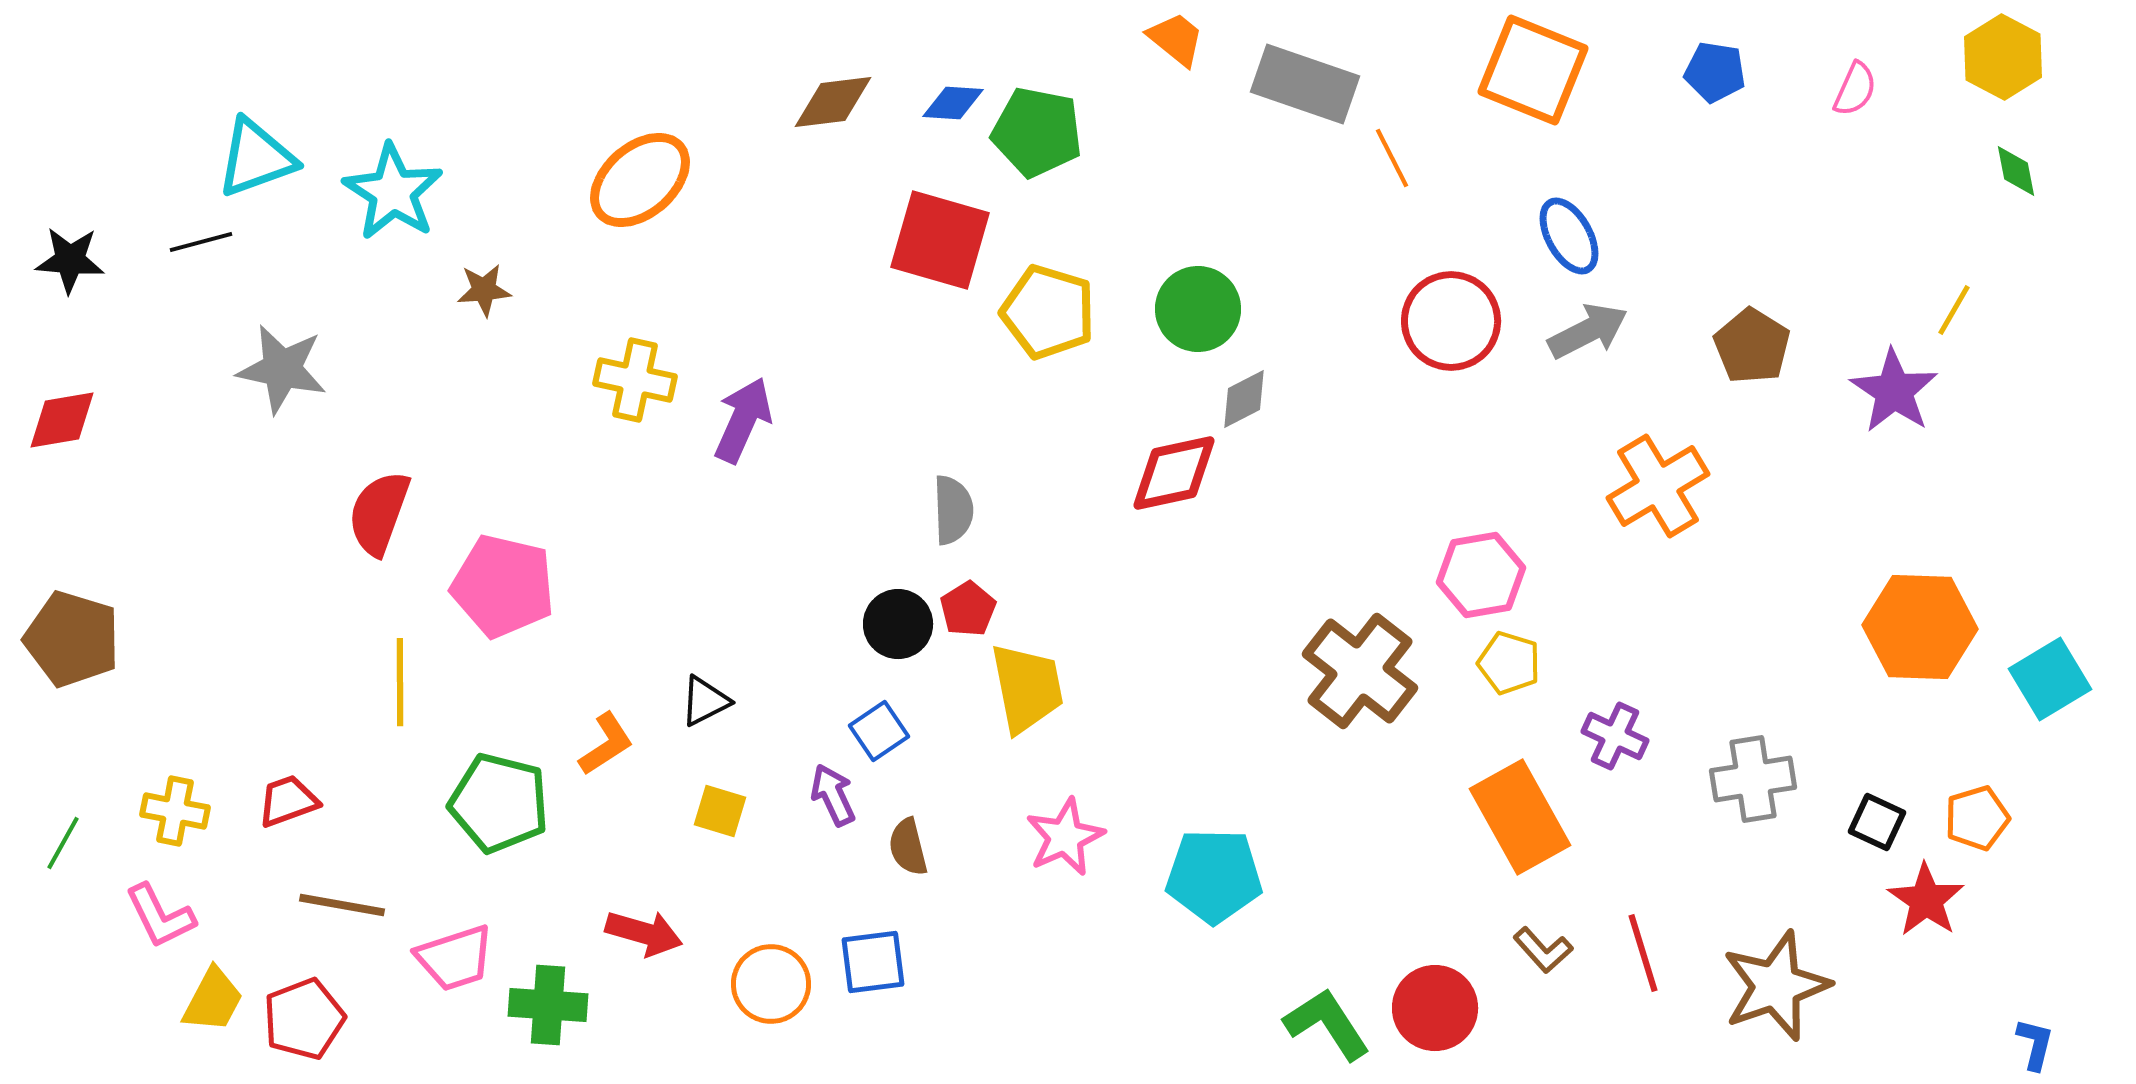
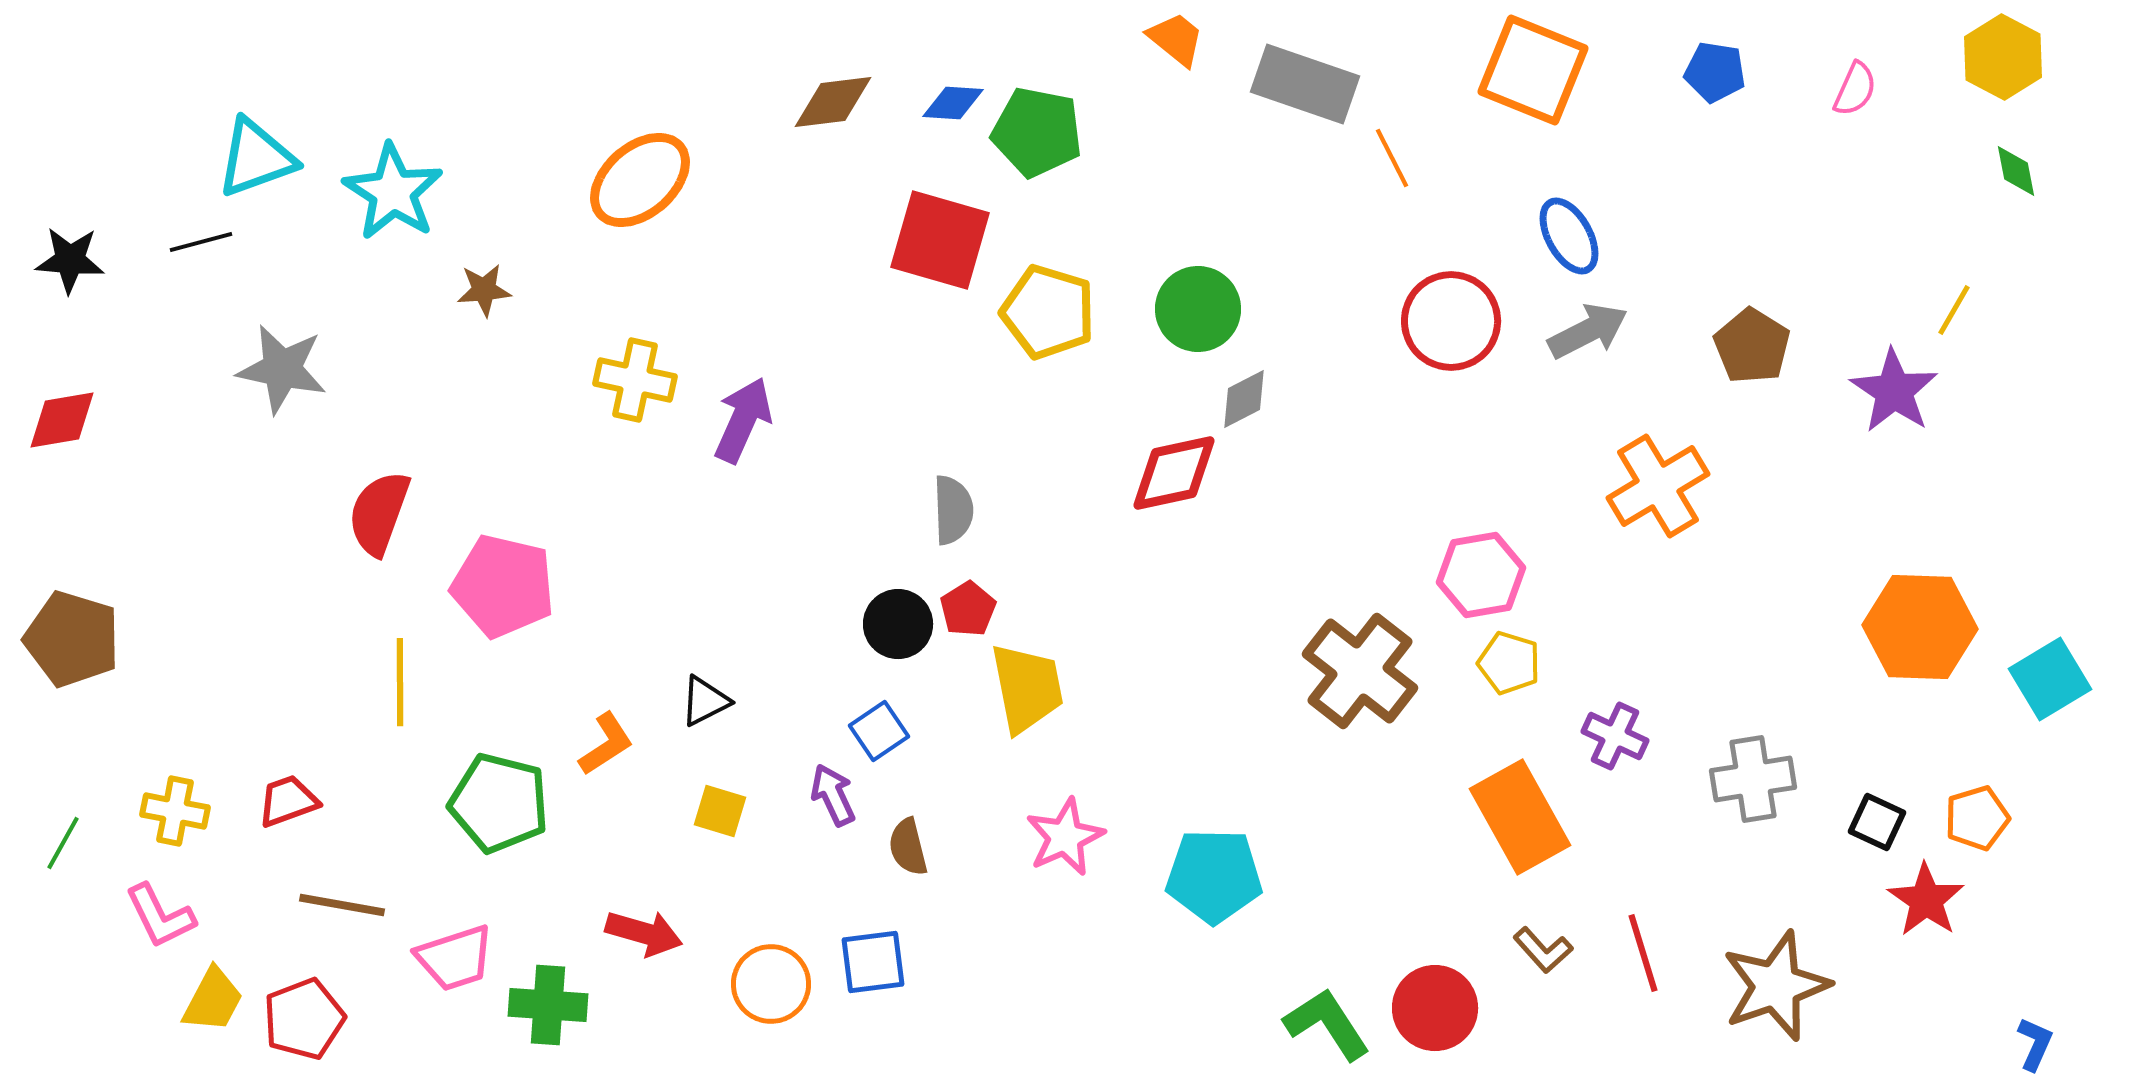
blue L-shape at (2035, 1044): rotated 10 degrees clockwise
